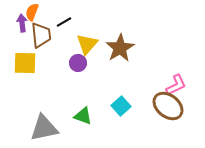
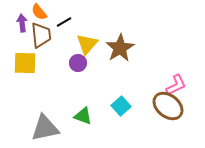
orange semicircle: moved 7 px right; rotated 60 degrees counterclockwise
gray triangle: moved 1 px right
